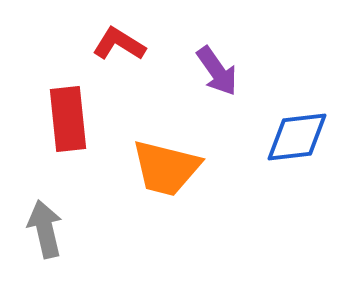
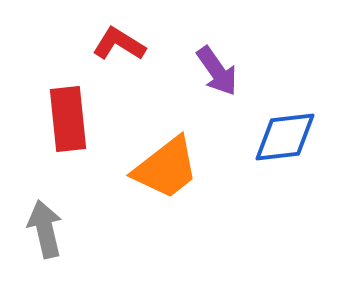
blue diamond: moved 12 px left
orange trapezoid: rotated 52 degrees counterclockwise
